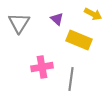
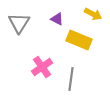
purple triangle: rotated 16 degrees counterclockwise
pink cross: rotated 25 degrees counterclockwise
